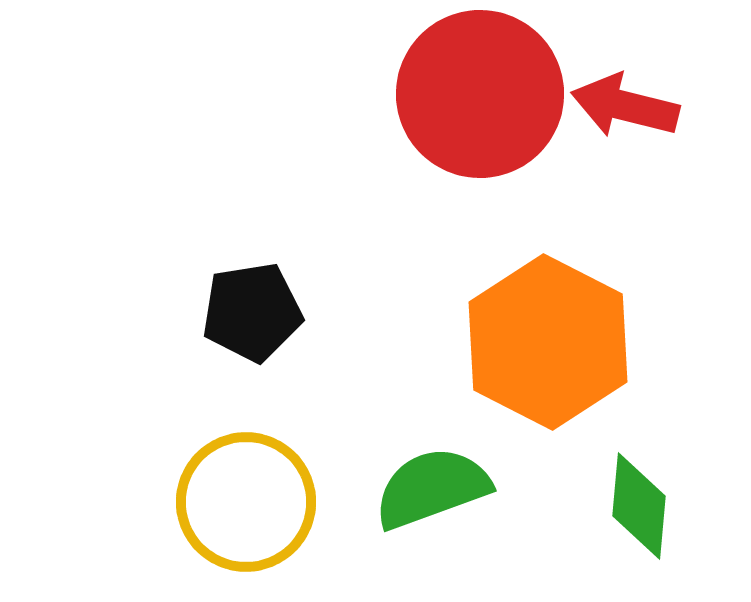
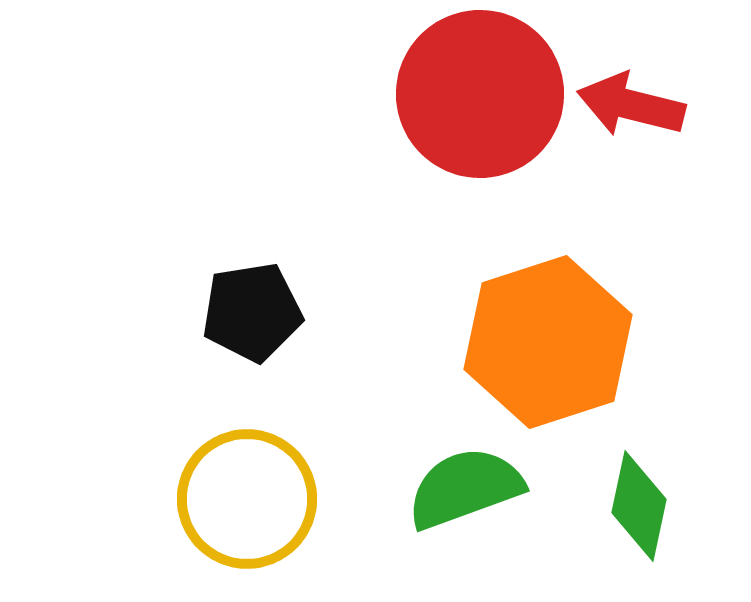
red arrow: moved 6 px right, 1 px up
orange hexagon: rotated 15 degrees clockwise
green semicircle: moved 33 px right
yellow circle: moved 1 px right, 3 px up
green diamond: rotated 7 degrees clockwise
